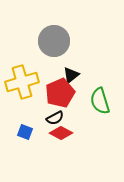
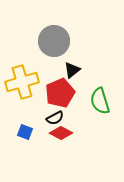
black triangle: moved 1 px right, 5 px up
